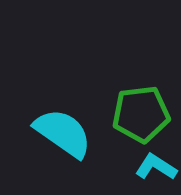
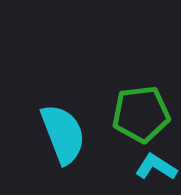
cyan semicircle: moved 1 px down; rotated 34 degrees clockwise
